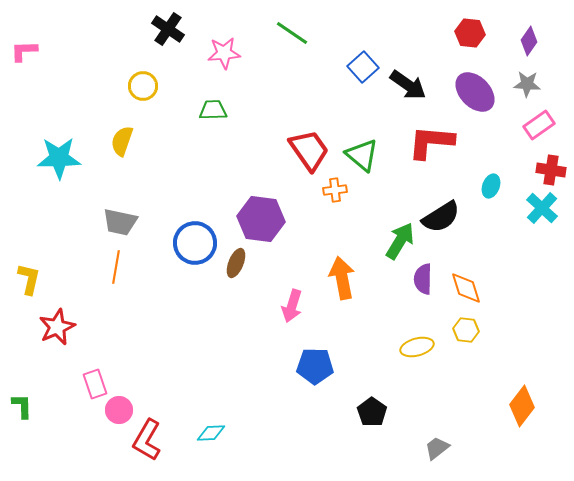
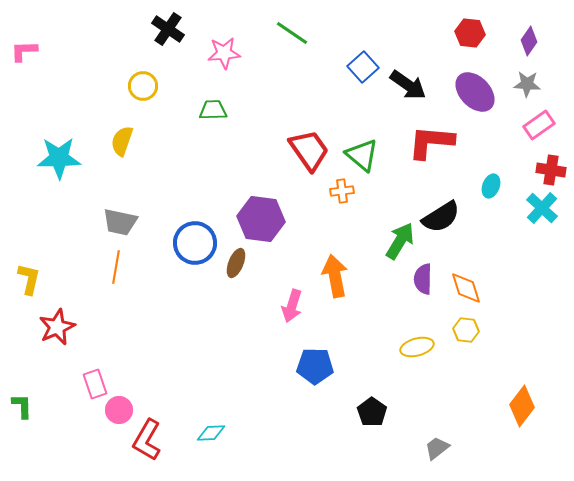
orange cross at (335, 190): moved 7 px right, 1 px down
orange arrow at (342, 278): moved 7 px left, 2 px up
